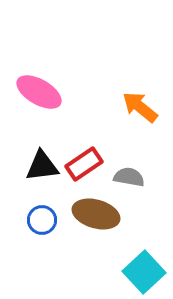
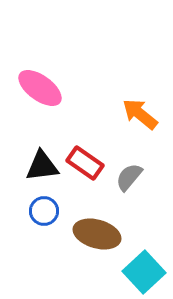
pink ellipse: moved 1 px right, 4 px up; rotated 6 degrees clockwise
orange arrow: moved 7 px down
red rectangle: moved 1 px right, 1 px up; rotated 69 degrees clockwise
gray semicircle: rotated 60 degrees counterclockwise
brown ellipse: moved 1 px right, 20 px down
blue circle: moved 2 px right, 9 px up
